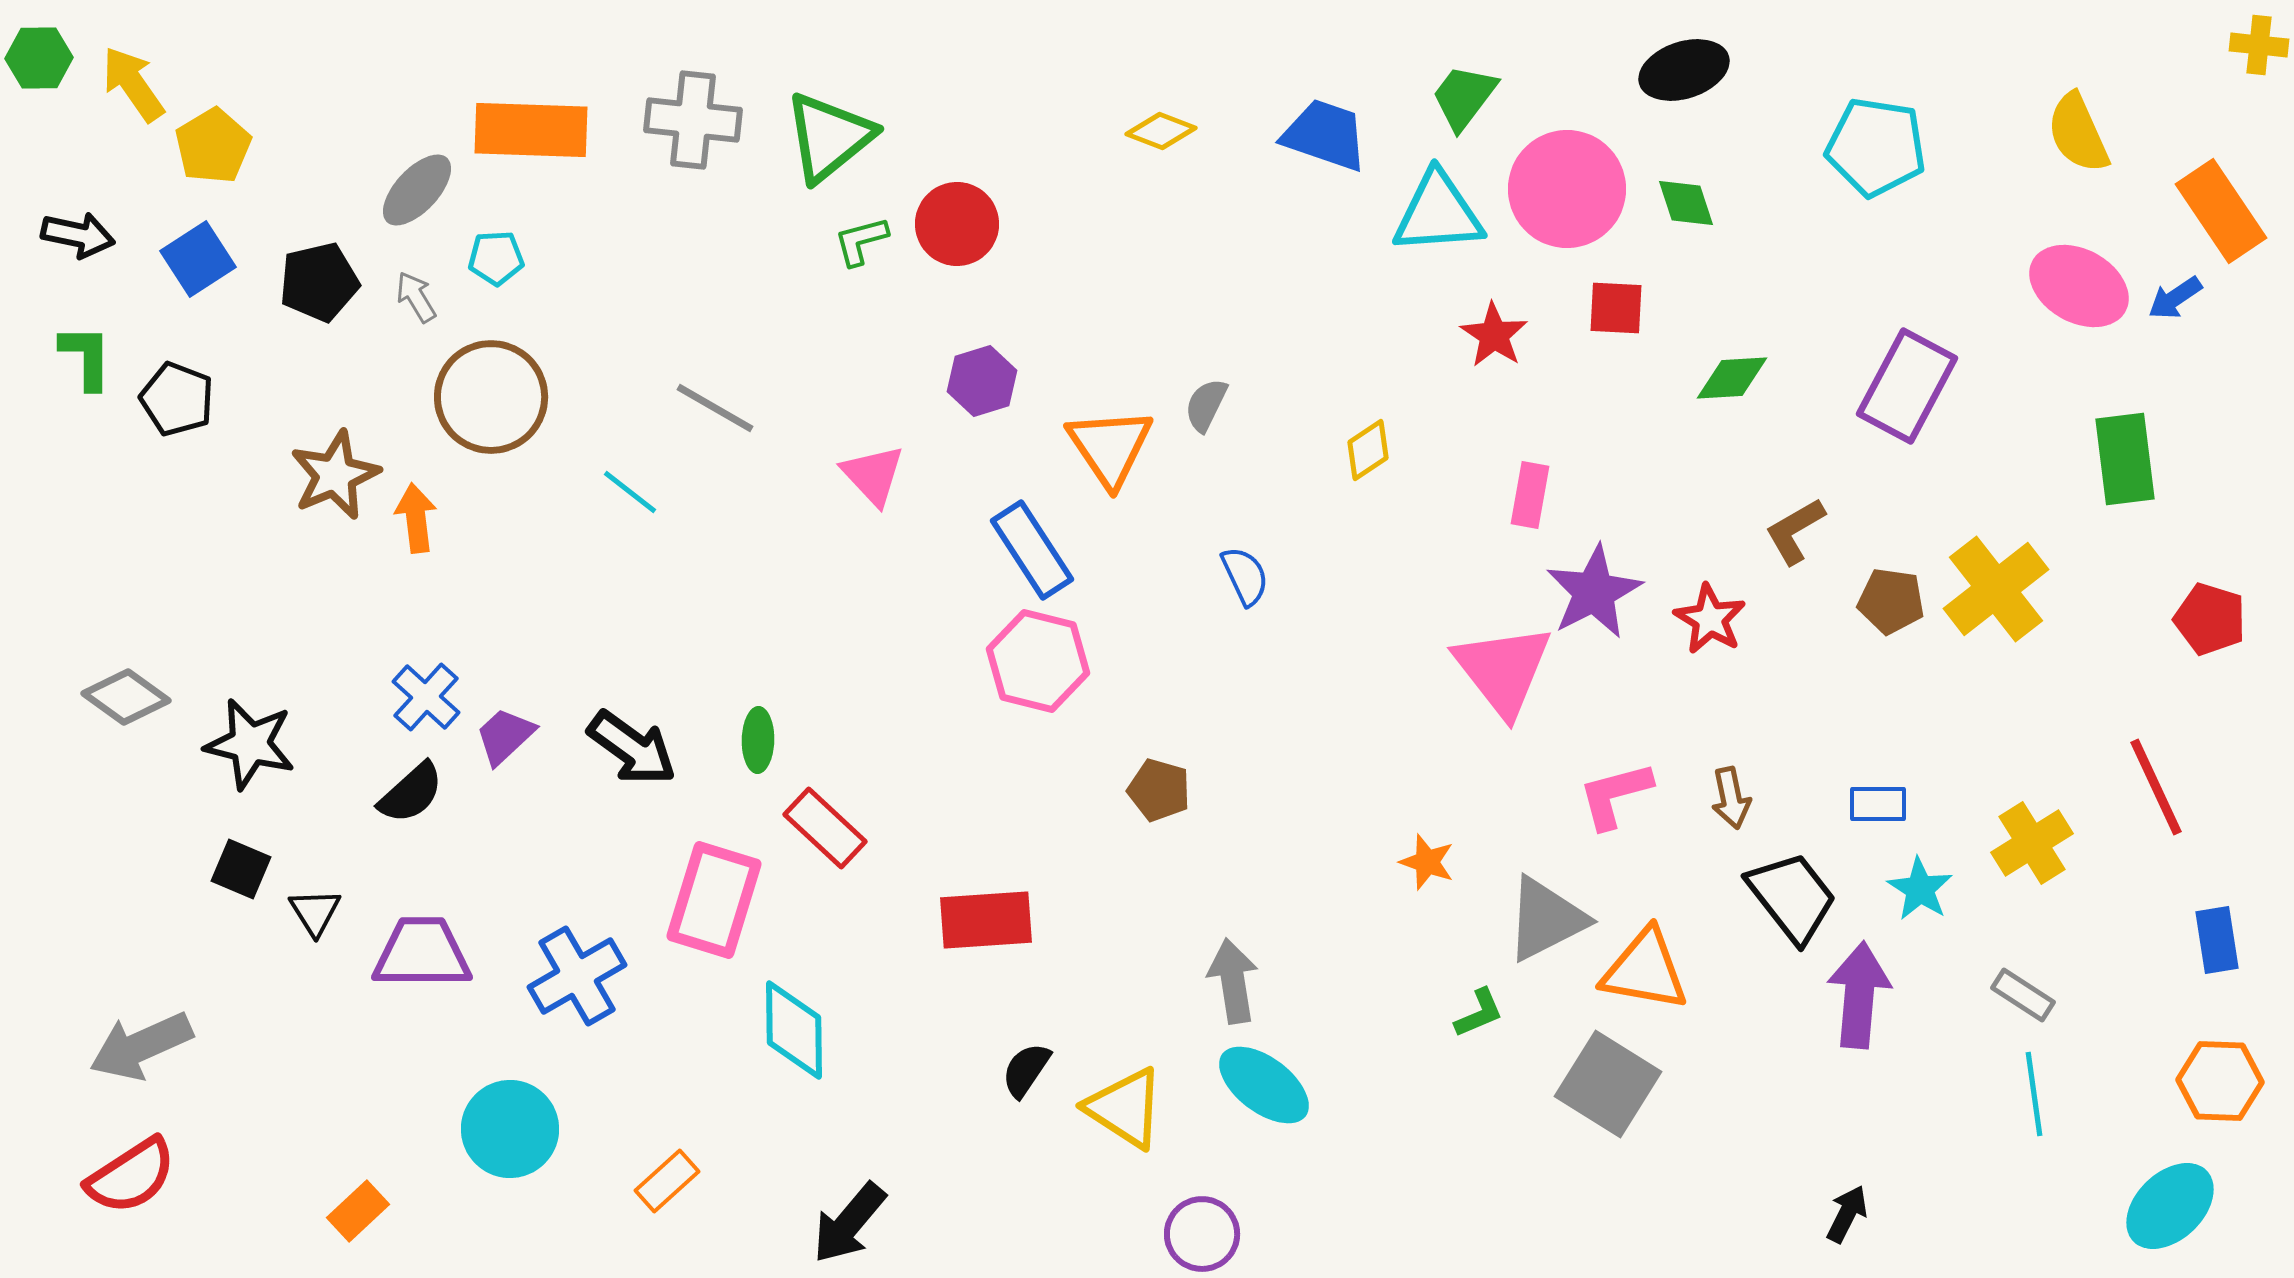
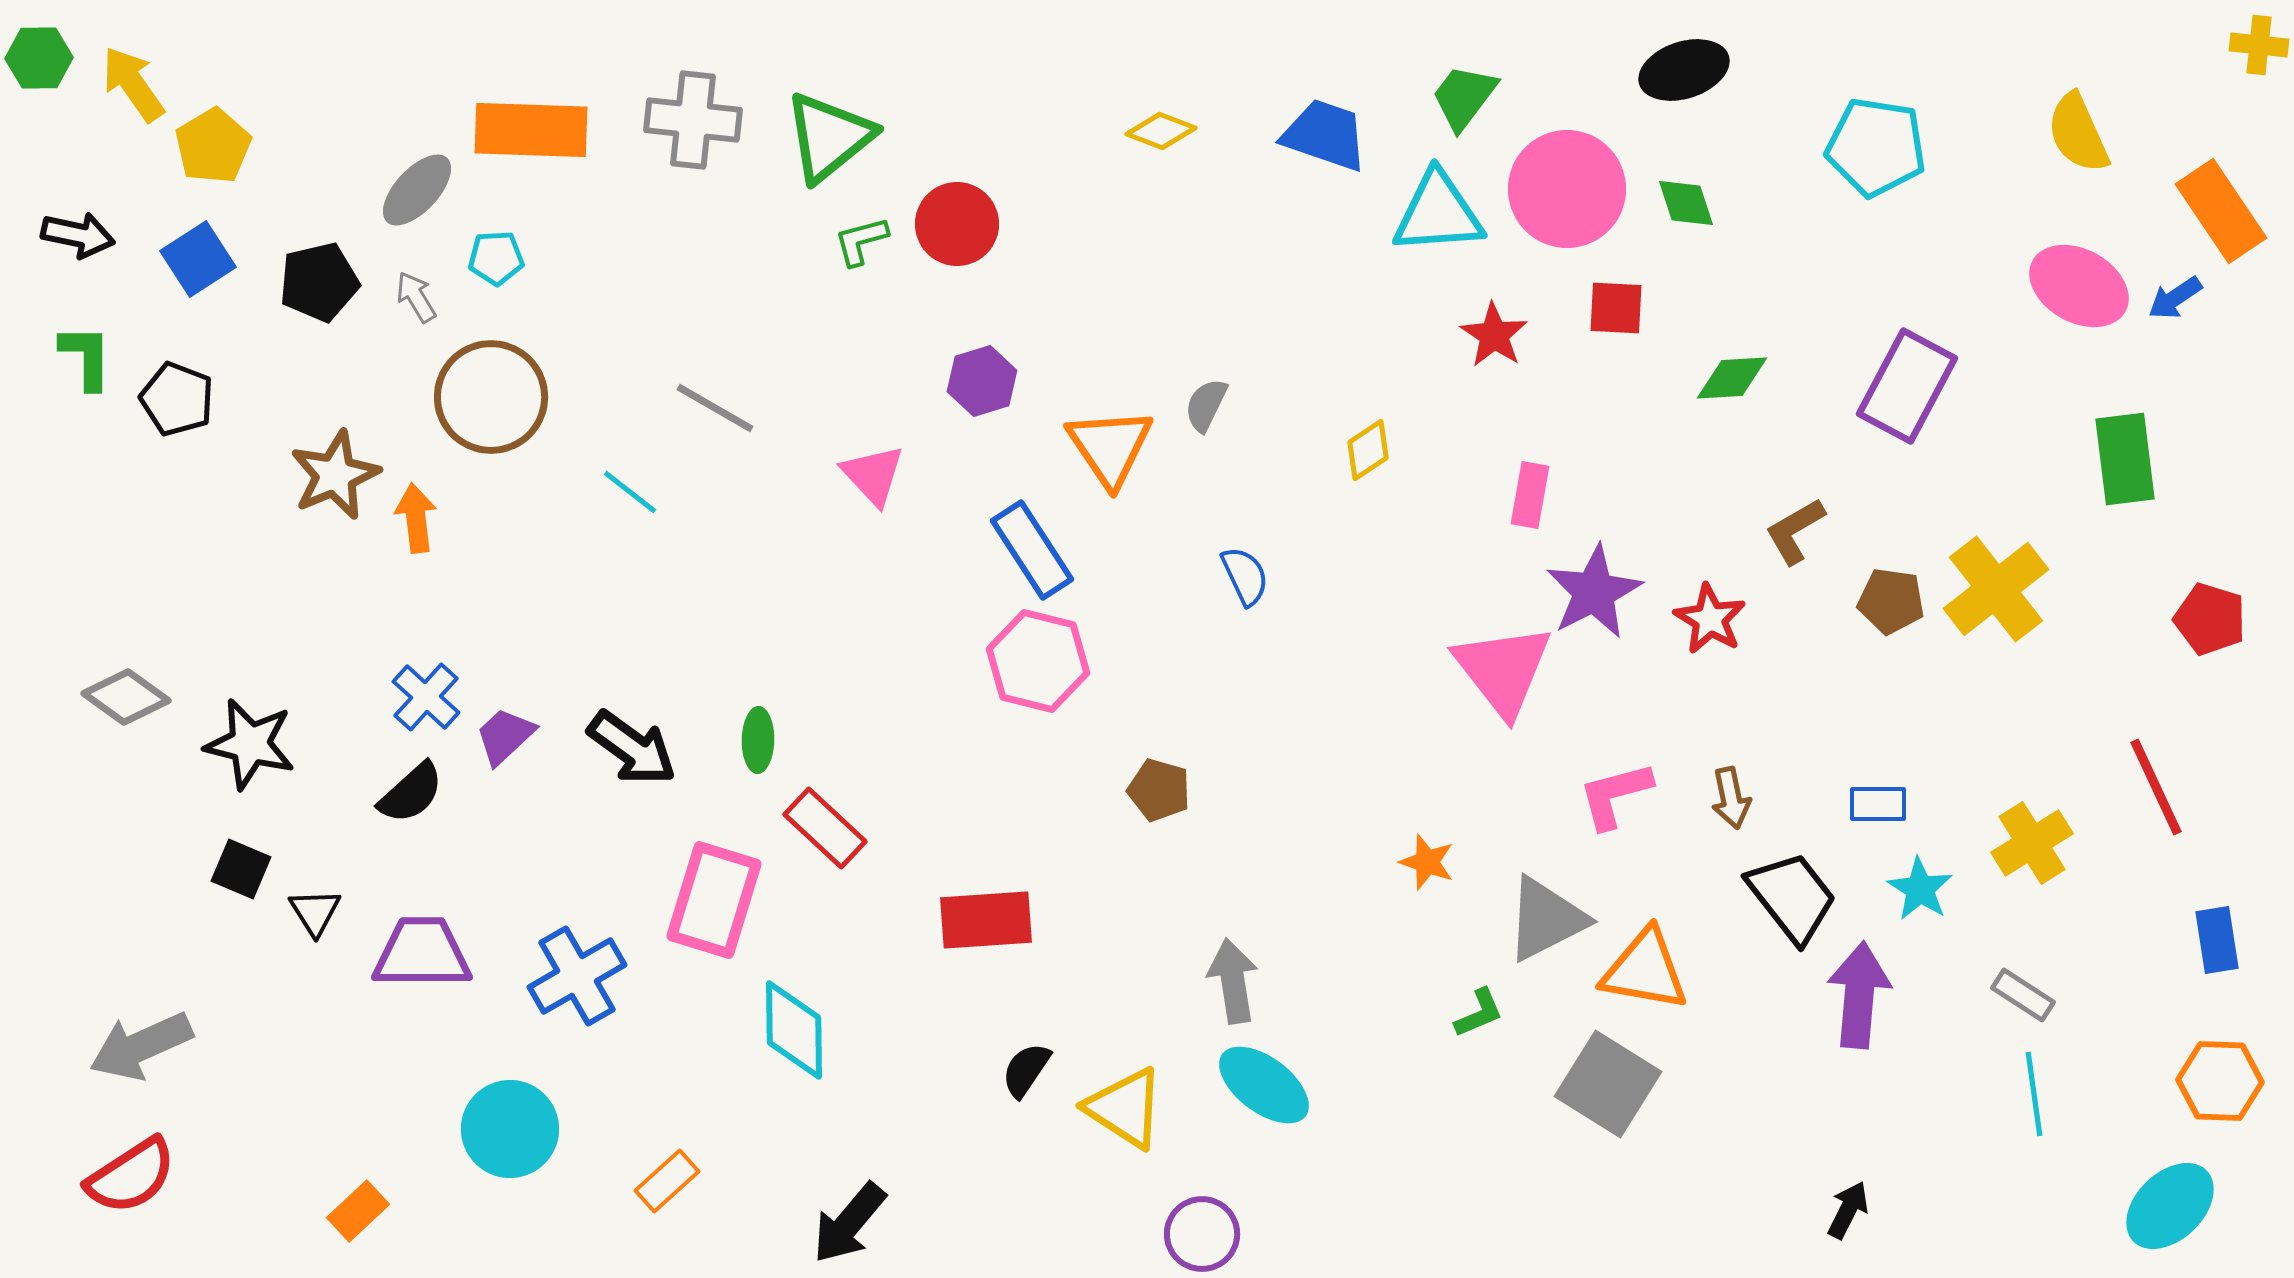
black arrow at (1847, 1214): moved 1 px right, 4 px up
